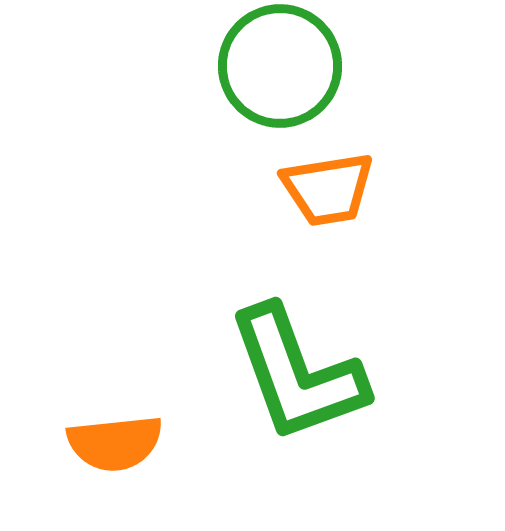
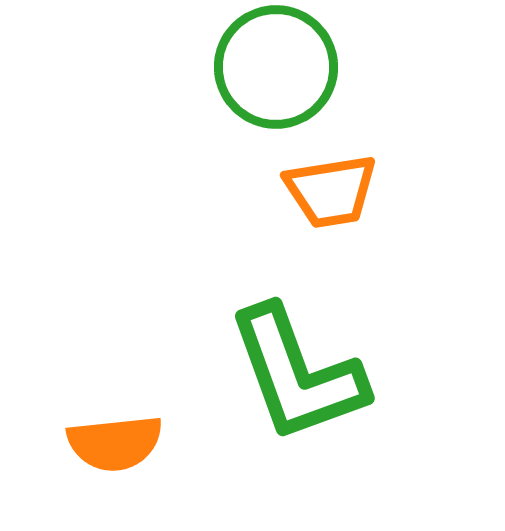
green circle: moved 4 px left, 1 px down
orange trapezoid: moved 3 px right, 2 px down
